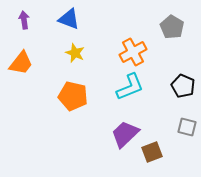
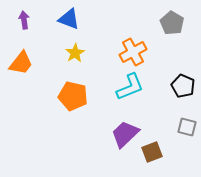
gray pentagon: moved 4 px up
yellow star: rotated 18 degrees clockwise
